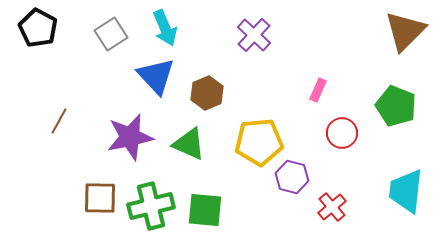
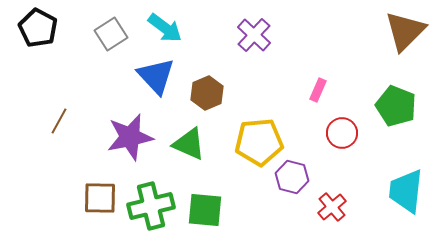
cyan arrow: rotated 30 degrees counterclockwise
